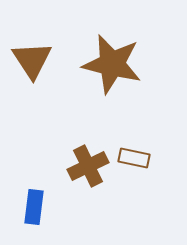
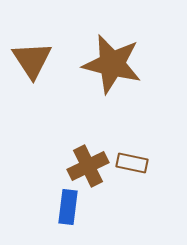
brown rectangle: moved 2 px left, 5 px down
blue rectangle: moved 34 px right
